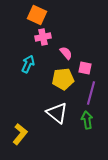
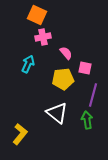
purple line: moved 2 px right, 2 px down
